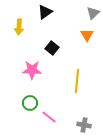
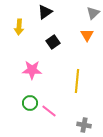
black square: moved 1 px right, 6 px up; rotated 16 degrees clockwise
pink line: moved 6 px up
